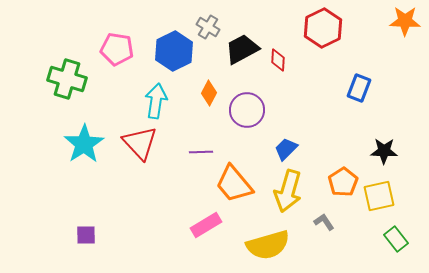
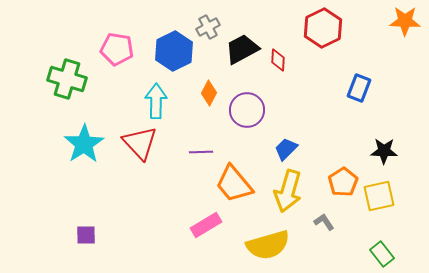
gray cross: rotated 30 degrees clockwise
cyan arrow: rotated 8 degrees counterclockwise
green rectangle: moved 14 px left, 15 px down
